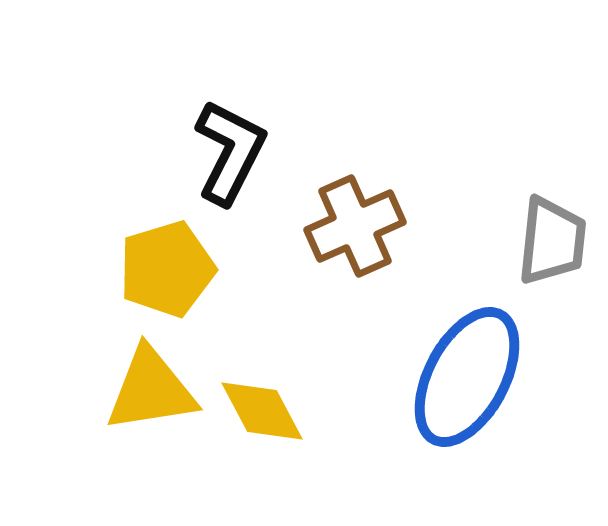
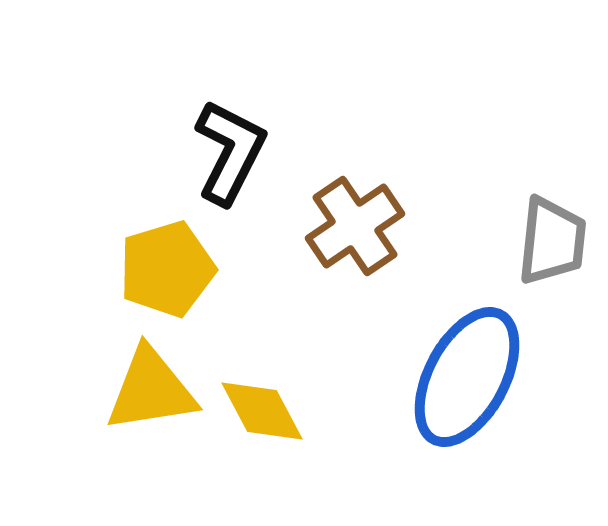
brown cross: rotated 10 degrees counterclockwise
